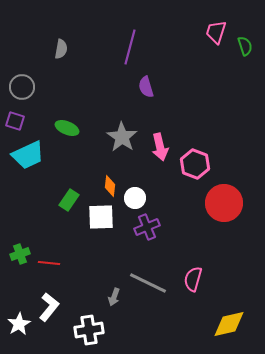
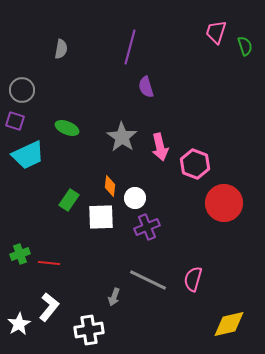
gray circle: moved 3 px down
gray line: moved 3 px up
